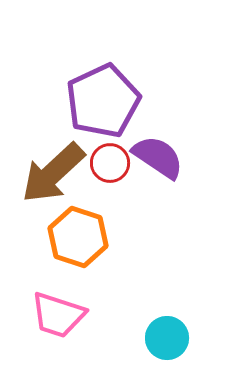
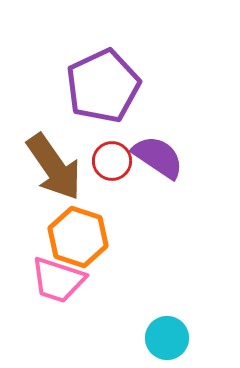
purple pentagon: moved 15 px up
red circle: moved 2 px right, 2 px up
brown arrow: moved 1 px right, 6 px up; rotated 82 degrees counterclockwise
pink trapezoid: moved 35 px up
